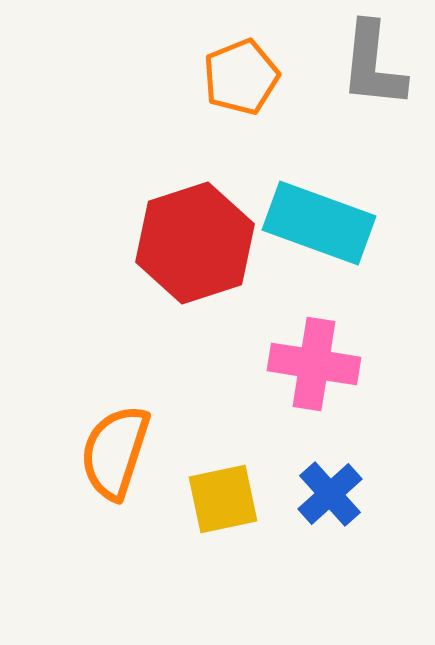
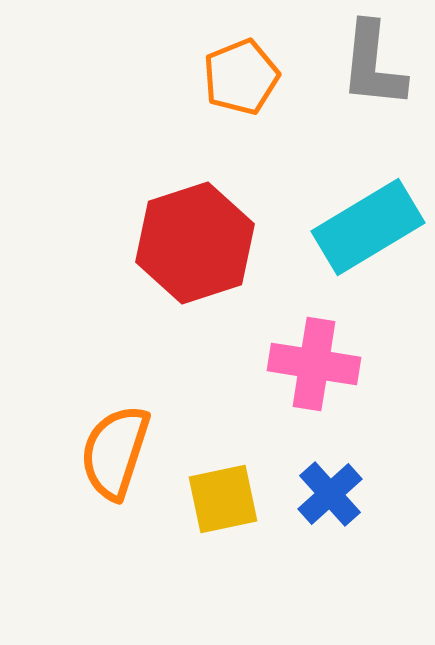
cyan rectangle: moved 49 px right, 4 px down; rotated 51 degrees counterclockwise
